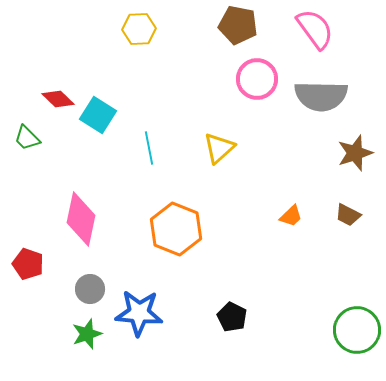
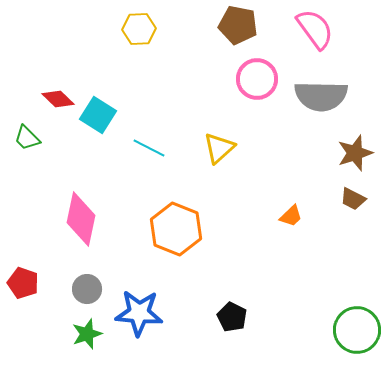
cyan line: rotated 52 degrees counterclockwise
brown trapezoid: moved 5 px right, 16 px up
red pentagon: moved 5 px left, 19 px down
gray circle: moved 3 px left
